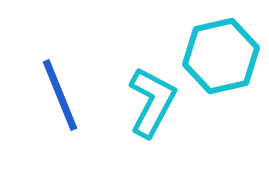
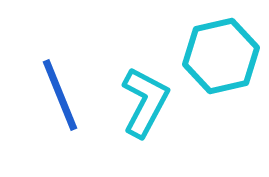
cyan L-shape: moved 7 px left
